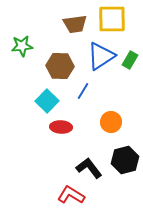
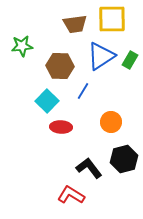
black hexagon: moved 1 px left, 1 px up
